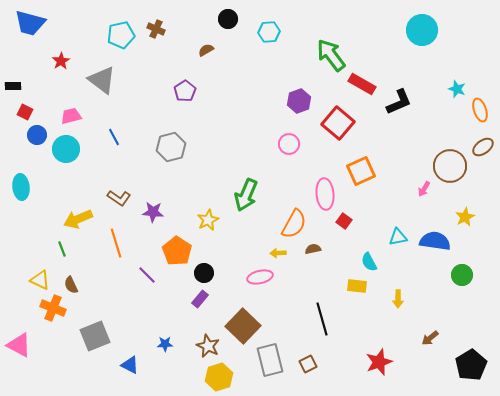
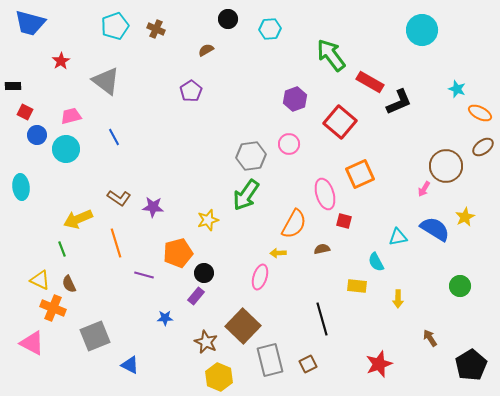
cyan hexagon at (269, 32): moved 1 px right, 3 px up
cyan pentagon at (121, 35): moved 6 px left, 9 px up; rotated 8 degrees counterclockwise
gray triangle at (102, 80): moved 4 px right, 1 px down
red rectangle at (362, 84): moved 8 px right, 2 px up
purple pentagon at (185, 91): moved 6 px right
purple hexagon at (299, 101): moved 4 px left, 2 px up
orange ellipse at (480, 110): moved 3 px down; rotated 45 degrees counterclockwise
red square at (338, 123): moved 2 px right, 1 px up
gray hexagon at (171, 147): moved 80 px right, 9 px down; rotated 8 degrees clockwise
brown circle at (450, 166): moved 4 px left
orange square at (361, 171): moved 1 px left, 3 px down
pink ellipse at (325, 194): rotated 12 degrees counterclockwise
green arrow at (246, 195): rotated 12 degrees clockwise
purple star at (153, 212): moved 5 px up
yellow star at (208, 220): rotated 10 degrees clockwise
red square at (344, 221): rotated 21 degrees counterclockwise
blue semicircle at (435, 241): moved 12 px up; rotated 24 degrees clockwise
brown semicircle at (313, 249): moved 9 px right
orange pentagon at (177, 251): moved 1 px right, 2 px down; rotated 24 degrees clockwise
cyan semicircle at (369, 262): moved 7 px right
purple line at (147, 275): moved 3 px left; rotated 30 degrees counterclockwise
green circle at (462, 275): moved 2 px left, 11 px down
pink ellipse at (260, 277): rotated 60 degrees counterclockwise
brown semicircle at (71, 285): moved 2 px left, 1 px up
purple rectangle at (200, 299): moved 4 px left, 3 px up
brown arrow at (430, 338): rotated 96 degrees clockwise
blue star at (165, 344): moved 26 px up
pink triangle at (19, 345): moved 13 px right, 2 px up
brown star at (208, 346): moved 2 px left, 4 px up
red star at (379, 362): moved 2 px down
yellow hexagon at (219, 377): rotated 20 degrees counterclockwise
